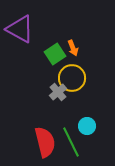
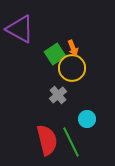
yellow circle: moved 10 px up
gray cross: moved 3 px down
cyan circle: moved 7 px up
red semicircle: moved 2 px right, 2 px up
